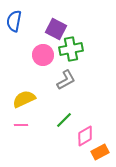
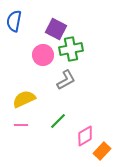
green line: moved 6 px left, 1 px down
orange rectangle: moved 2 px right, 1 px up; rotated 18 degrees counterclockwise
